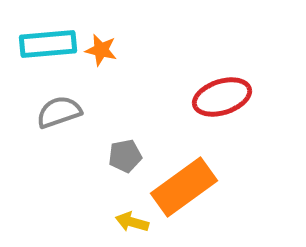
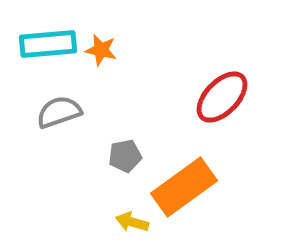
red ellipse: rotated 28 degrees counterclockwise
